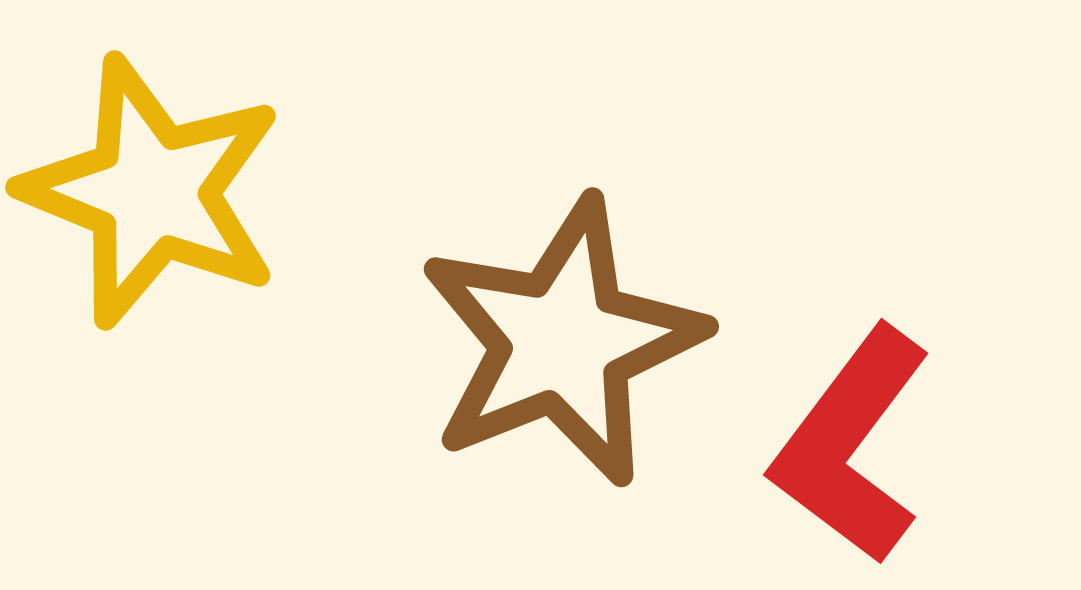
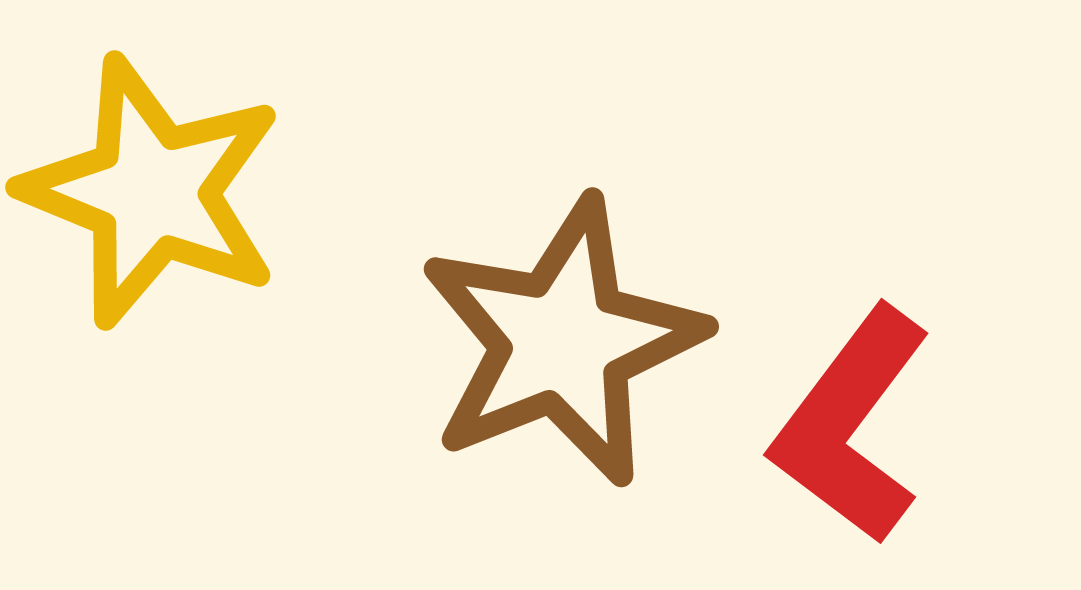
red L-shape: moved 20 px up
